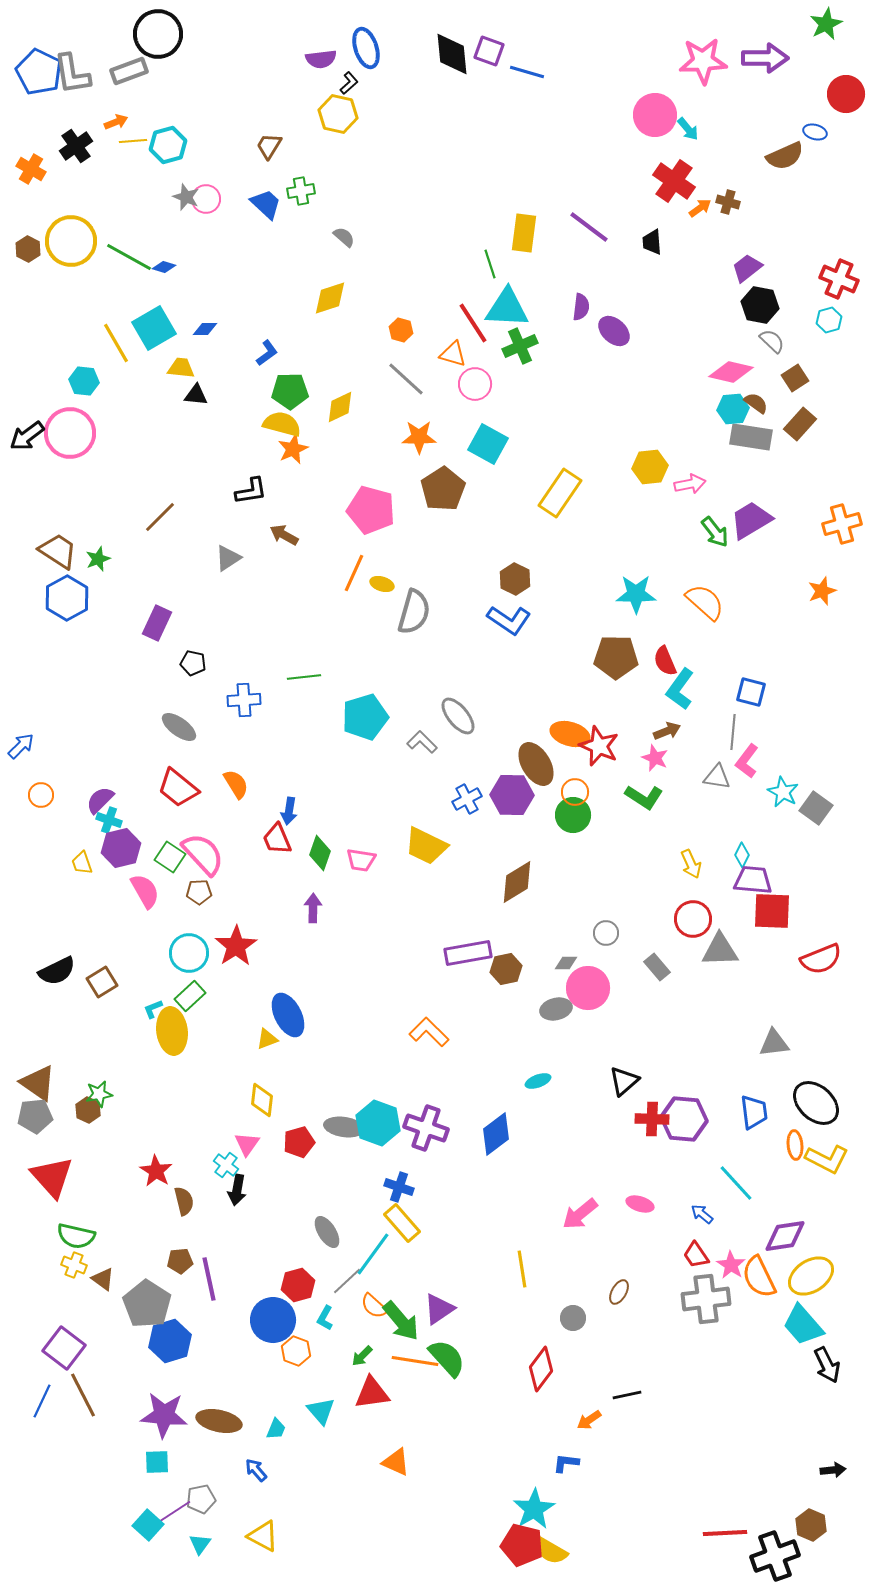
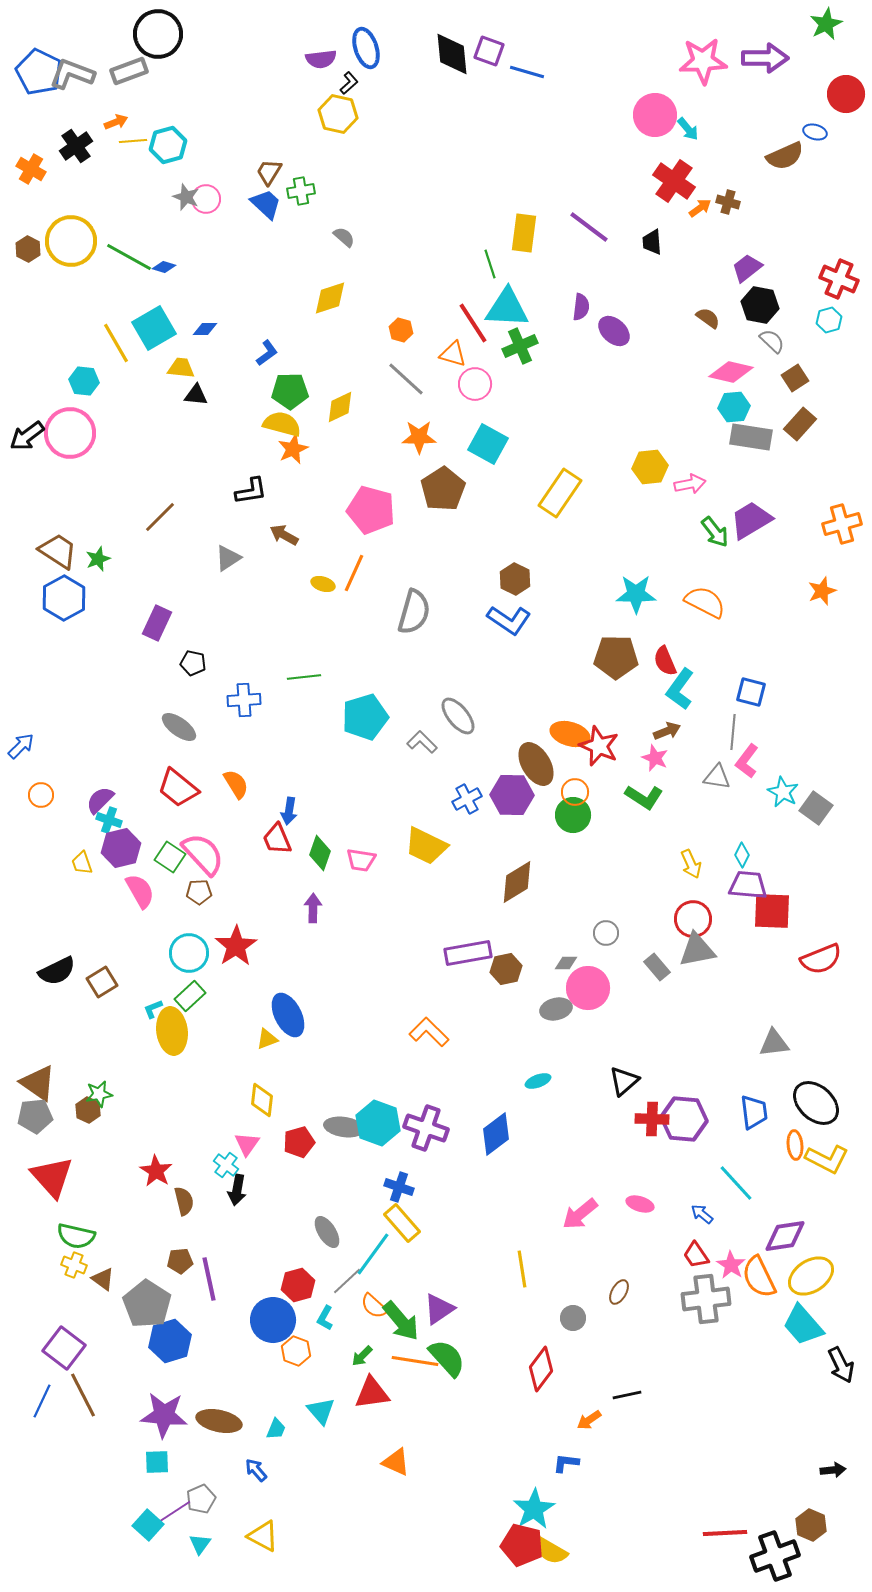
gray L-shape at (72, 74): rotated 120 degrees clockwise
brown trapezoid at (269, 146): moved 26 px down
brown semicircle at (756, 403): moved 48 px left, 85 px up
cyan hexagon at (733, 409): moved 1 px right, 2 px up
yellow ellipse at (382, 584): moved 59 px left
blue hexagon at (67, 598): moved 3 px left
orange semicircle at (705, 602): rotated 15 degrees counterclockwise
purple trapezoid at (753, 880): moved 5 px left, 5 px down
pink semicircle at (145, 891): moved 5 px left
gray triangle at (720, 950): moved 23 px left; rotated 9 degrees counterclockwise
black arrow at (827, 1365): moved 14 px right
gray pentagon at (201, 1499): rotated 12 degrees counterclockwise
